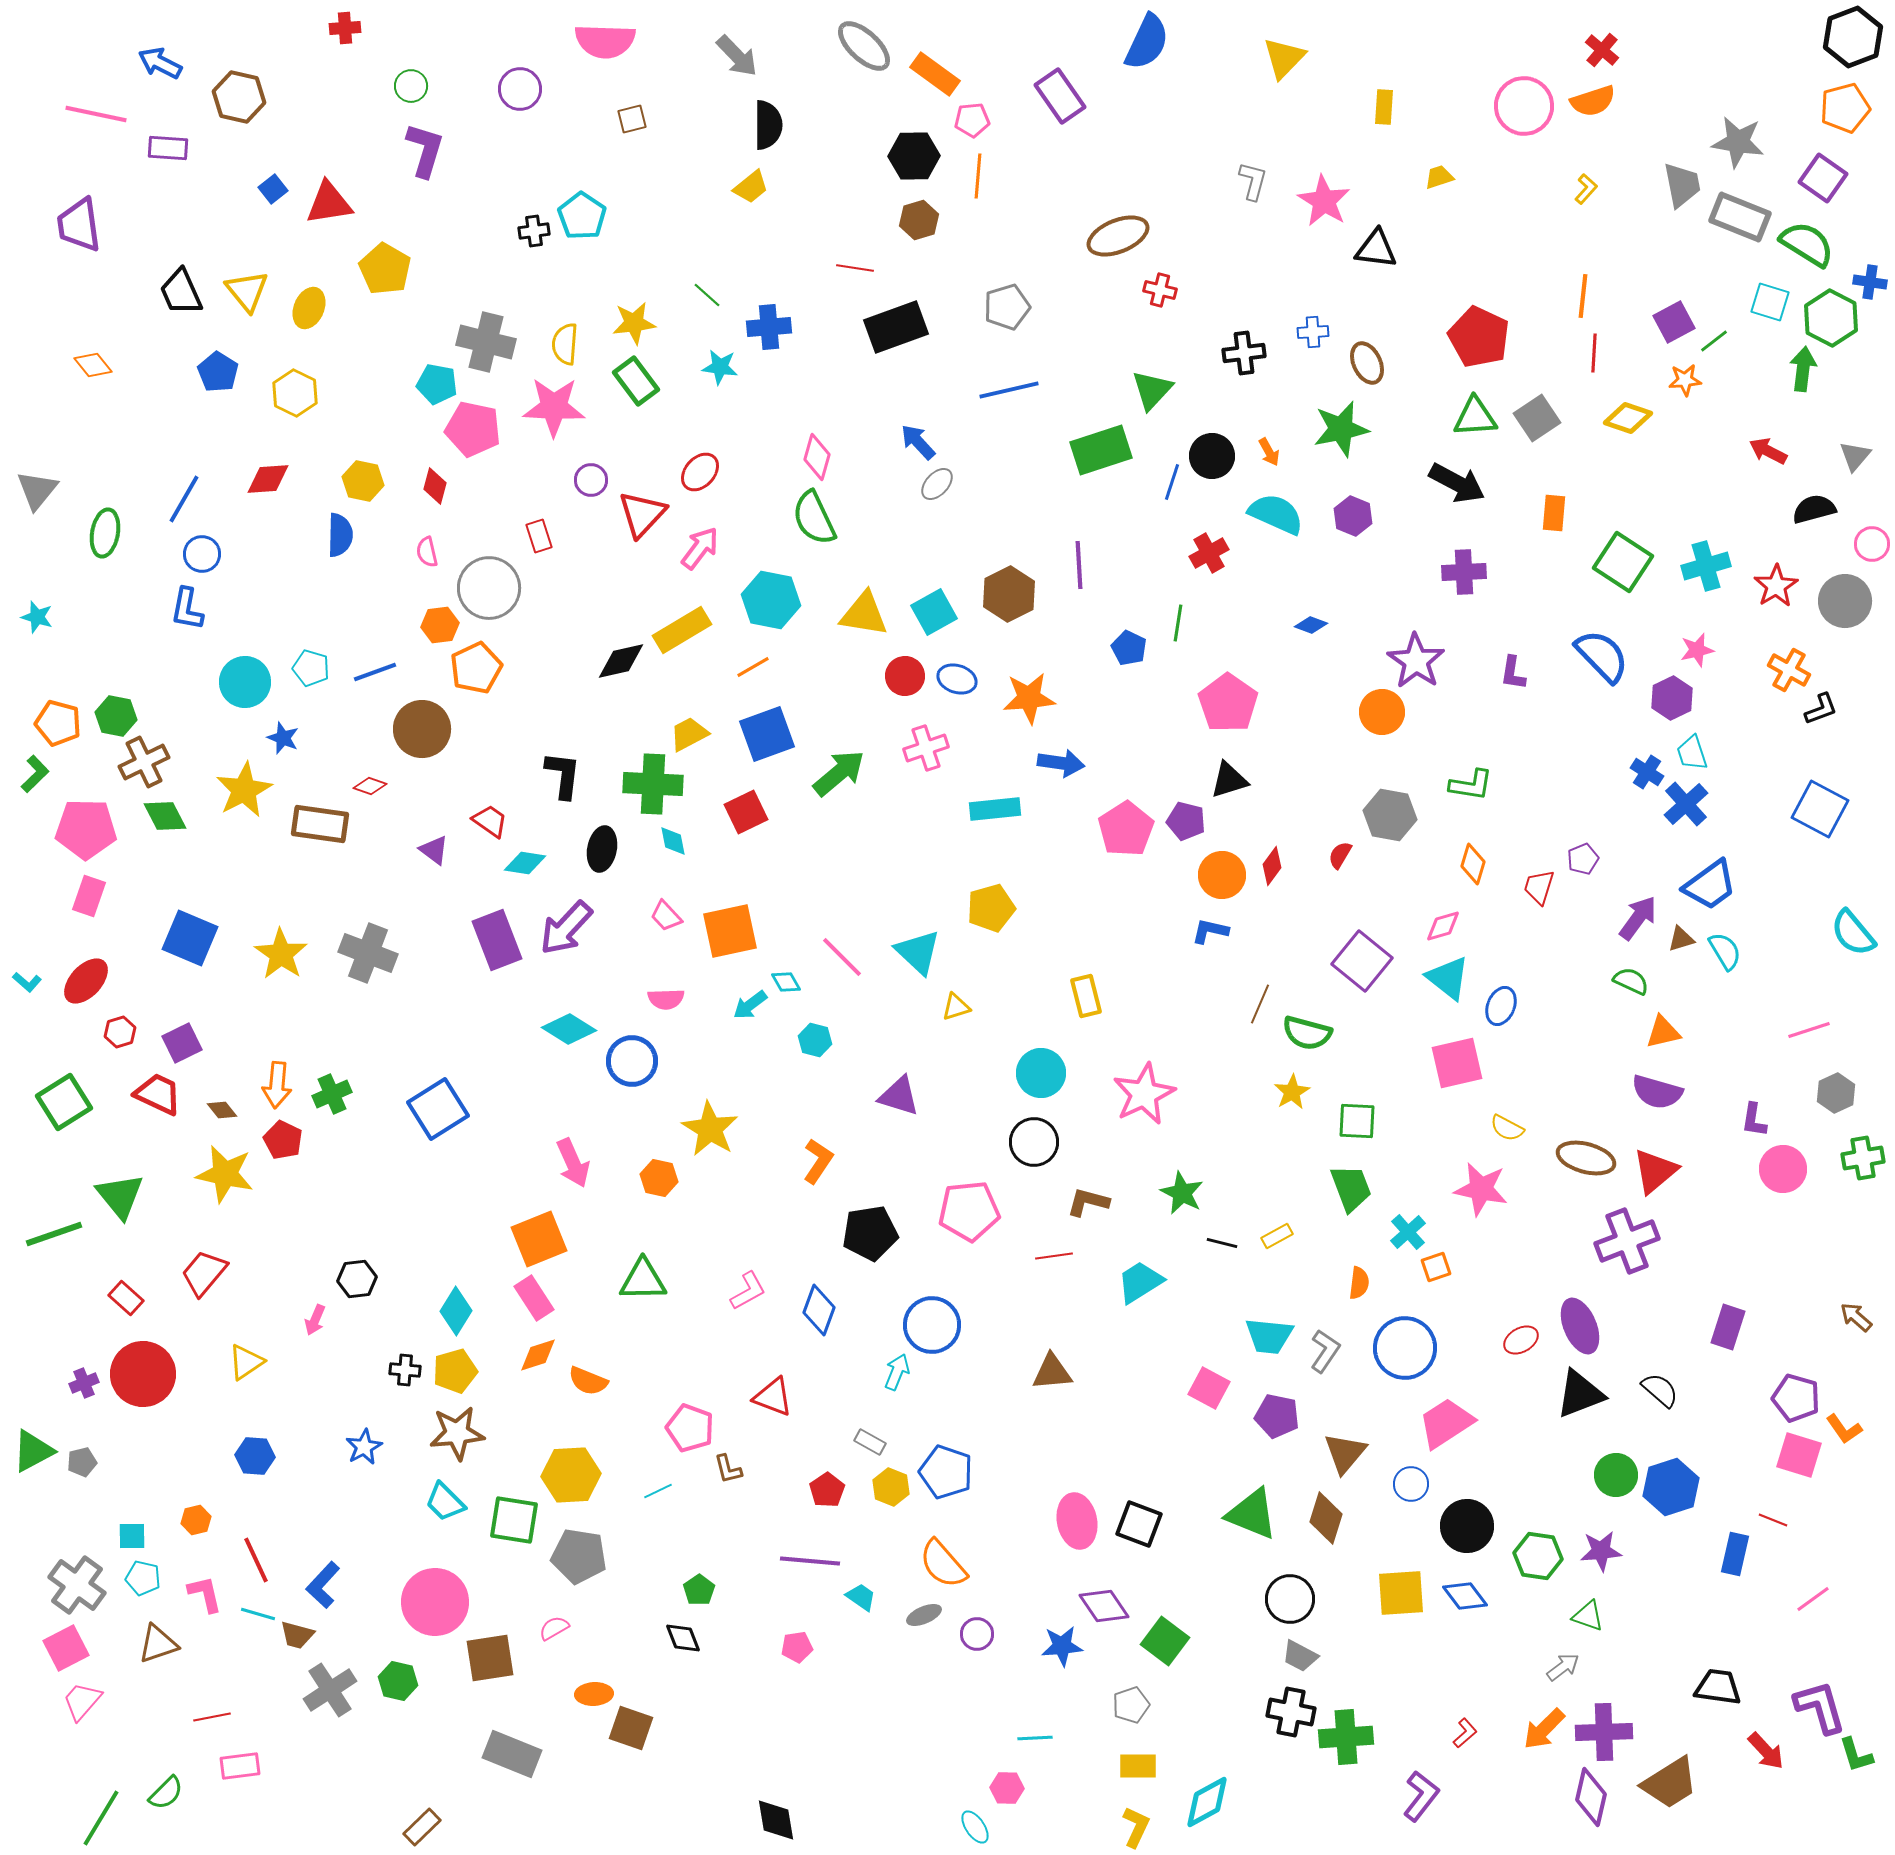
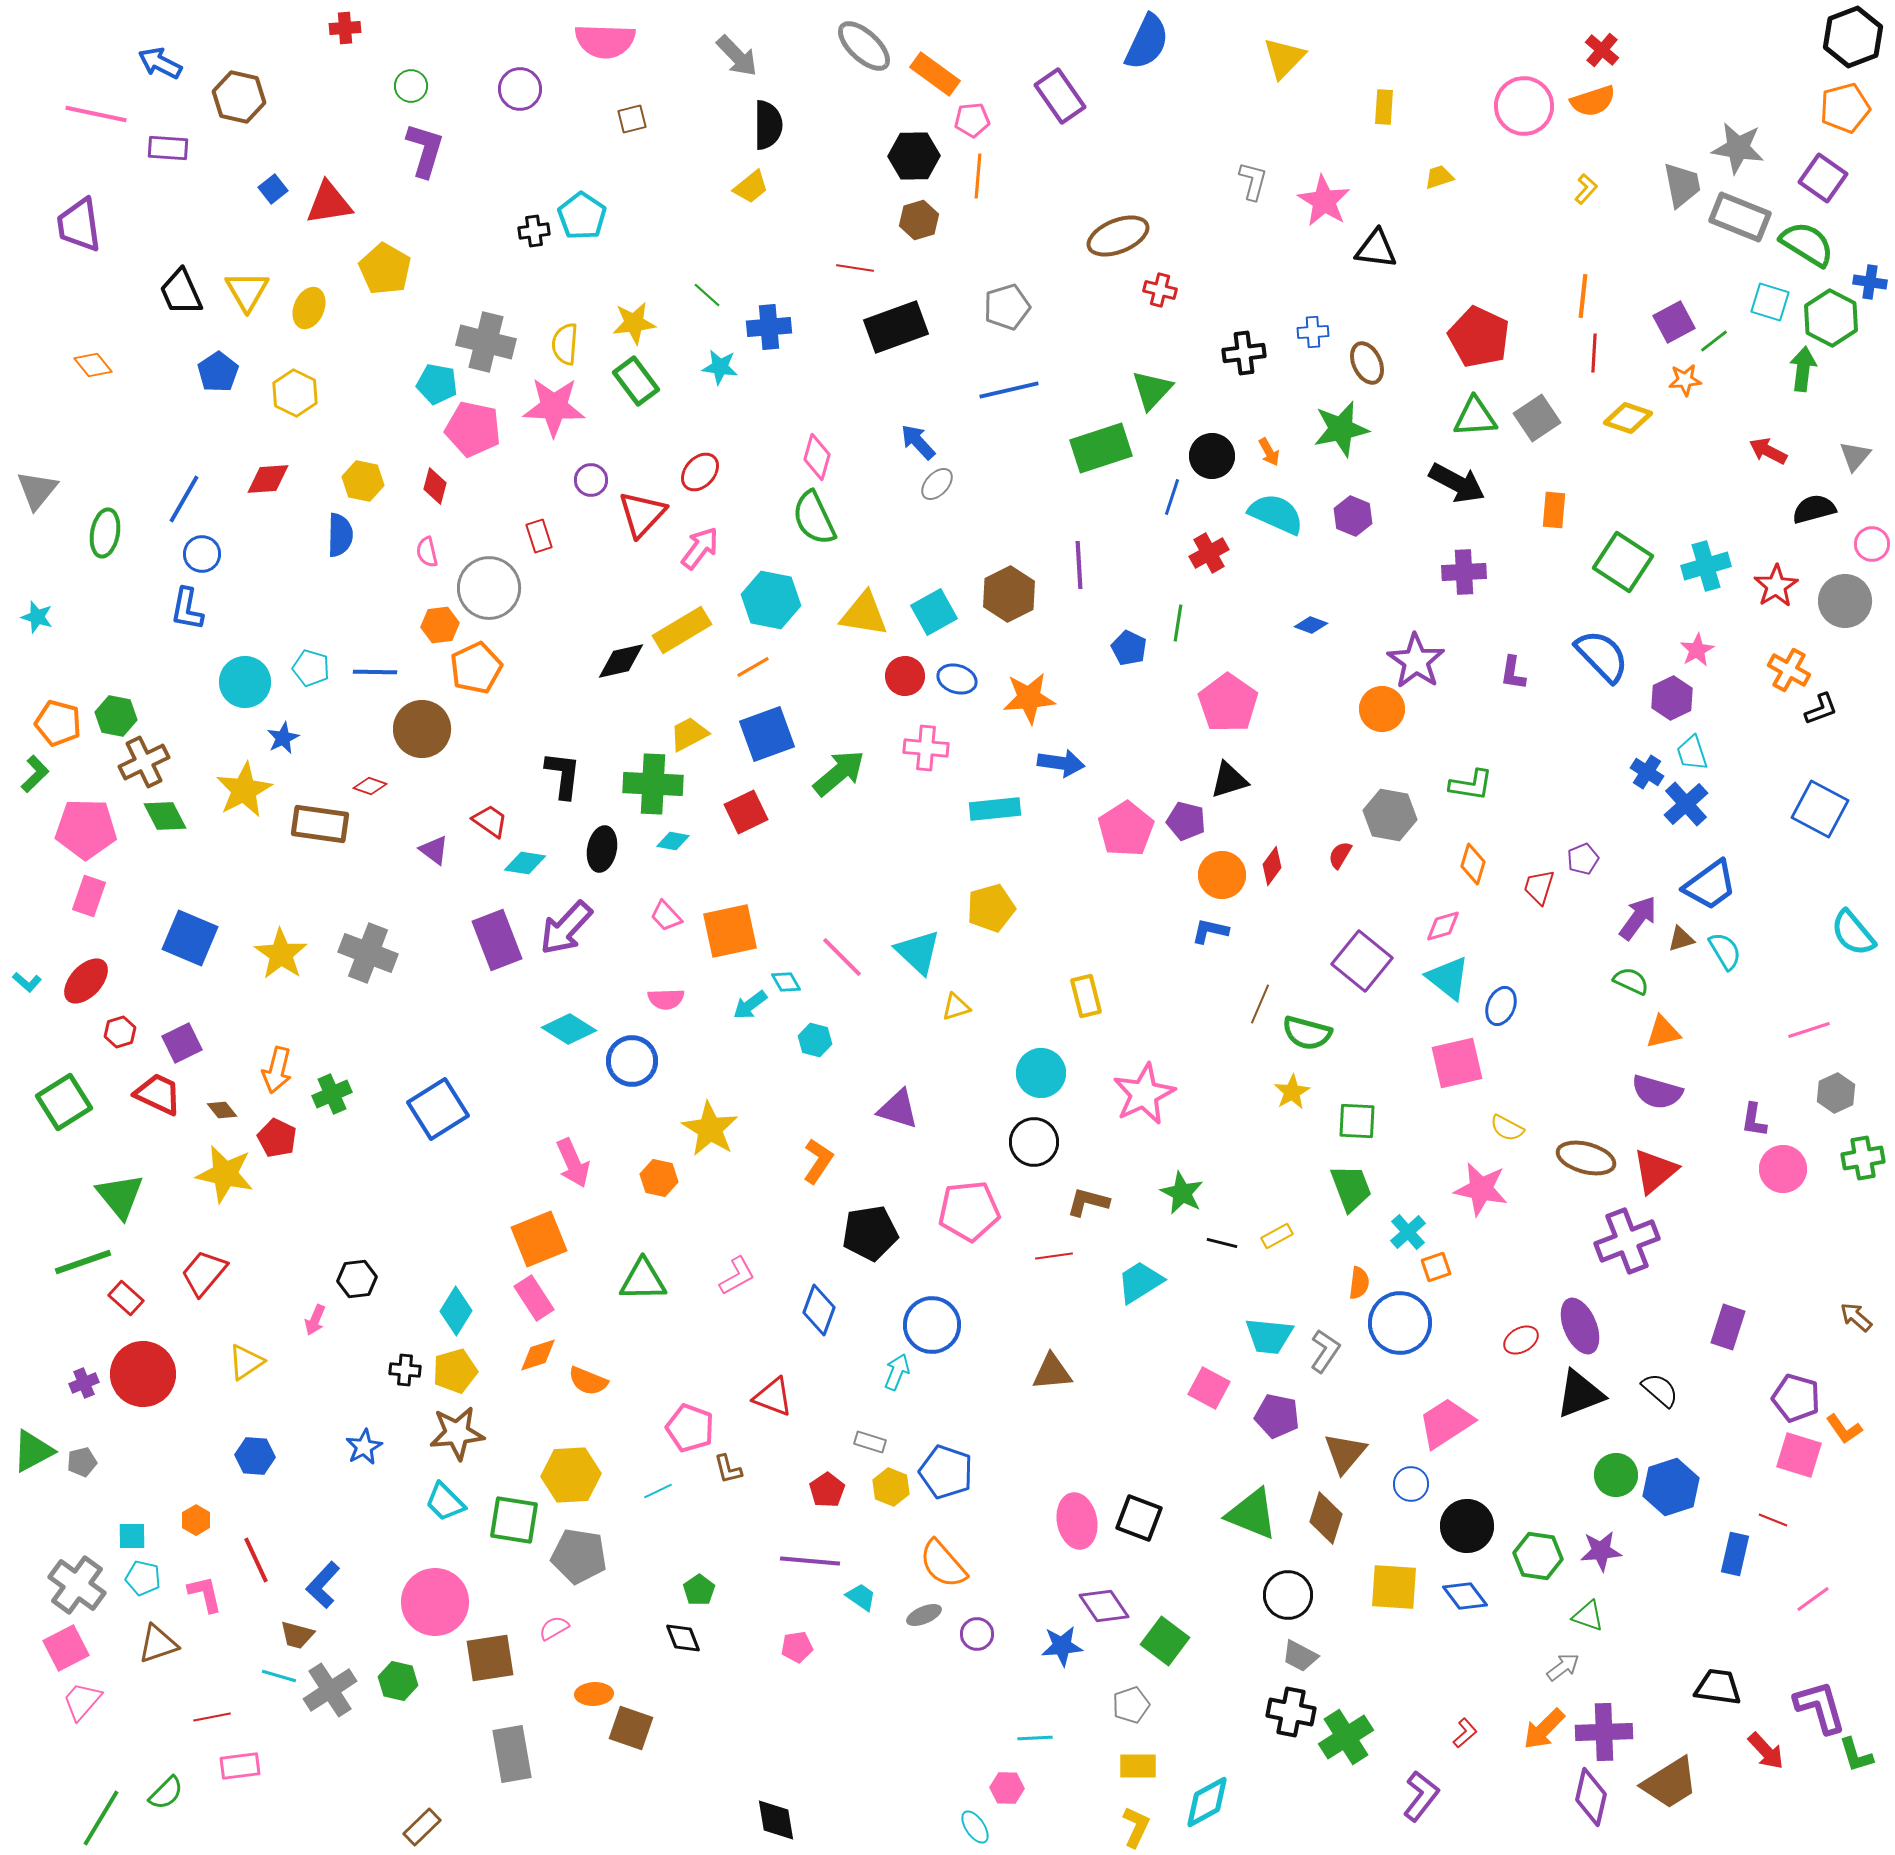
gray star at (1738, 142): moved 6 px down
yellow triangle at (247, 291): rotated 9 degrees clockwise
blue pentagon at (218, 372): rotated 6 degrees clockwise
green rectangle at (1101, 450): moved 2 px up
blue line at (1172, 482): moved 15 px down
orange rectangle at (1554, 513): moved 3 px up
pink star at (1697, 650): rotated 16 degrees counterclockwise
blue line at (375, 672): rotated 21 degrees clockwise
orange circle at (1382, 712): moved 3 px up
blue star at (283, 738): rotated 24 degrees clockwise
pink cross at (926, 748): rotated 24 degrees clockwise
cyan diamond at (673, 841): rotated 68 degrees counterclockwise
orange arrow at (277, 1085): moved 15 px up; rotated 9 degrees clockwise
purple triangle at (899, 1096): moved 1 px left, 13 px down
red pentagon at (283, 1140): moved 6 px left, 2 px up
green line at (54, 1234): moved 29 px right, 28 px down
pink L-shape at (748, 1291): moved 11 px left, 15 px up
blue circle at (1405, 1348): moved 5 px left, 25 px up
gray rectangle at (870, 1442): rotated 12 degrees counterclockwise
orange hexagon at (196, 1520): rotated 16 degrees counterclockwise
black square at (1139, 1524): moved 6 px up
yellow square at (1401, 1593): moved 7 px left, 6 px up; rotated 8 degrees clockwise
black circle at (1290, 1599): moved 2 px left, 4 px up
cyan line at (258, 1614): moved 21 px right, 62 px down
green cross at (1346, 1737): rotated 28 degrees counterclockwise
gray rectangle at (512, 1754): rotated 58 degrees clockwise
